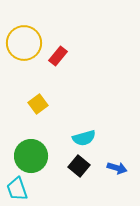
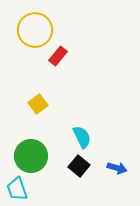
yellow circle: moved 11 px right, 13 px up
cyan semicircle: moved 2 px left, 1 px up; rotated 100 degrees counterclockwise
